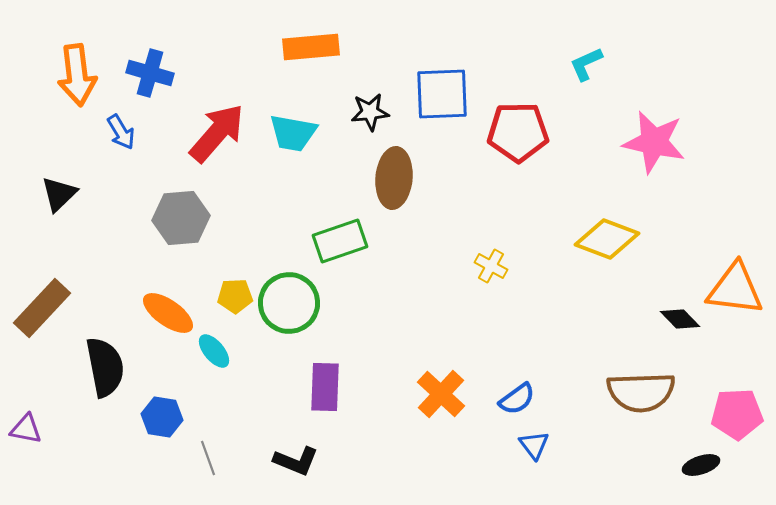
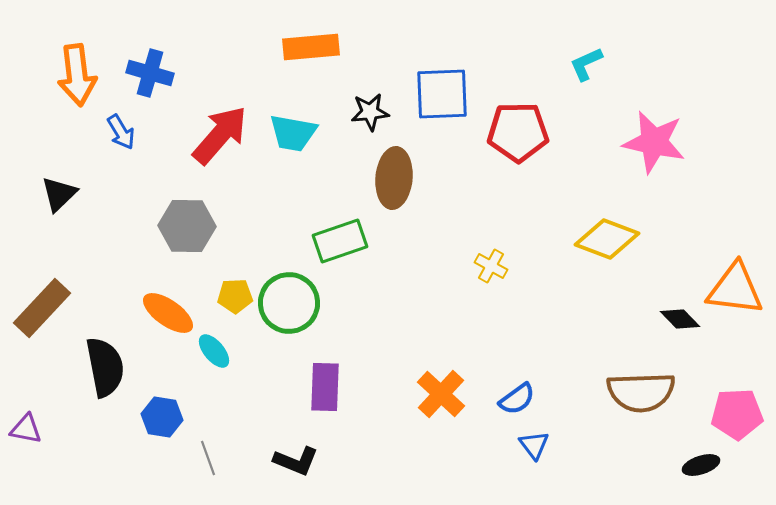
red arrow: moved 3 px right, 2 px down
gray hexagon: moved 6 px right, 8 px down; rotated 6 degrees clockwise
